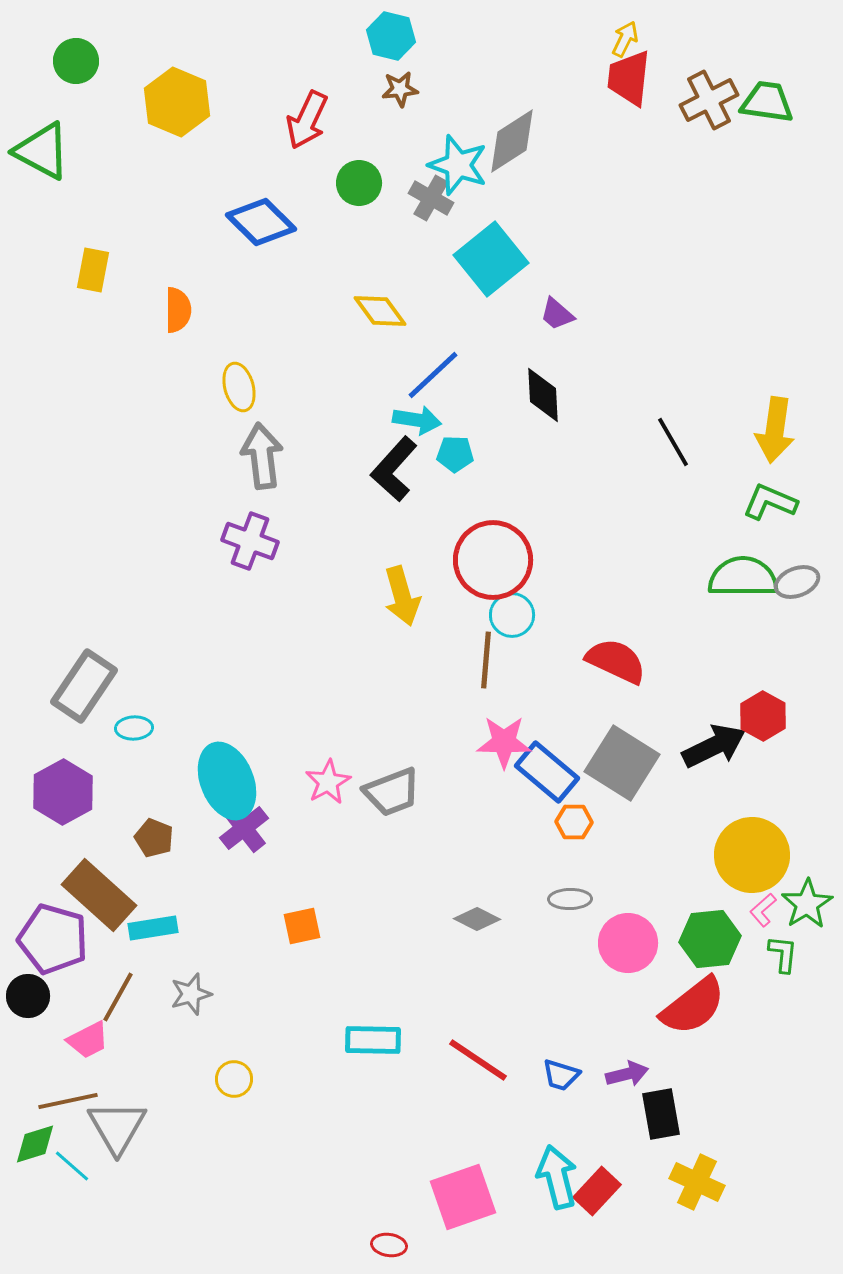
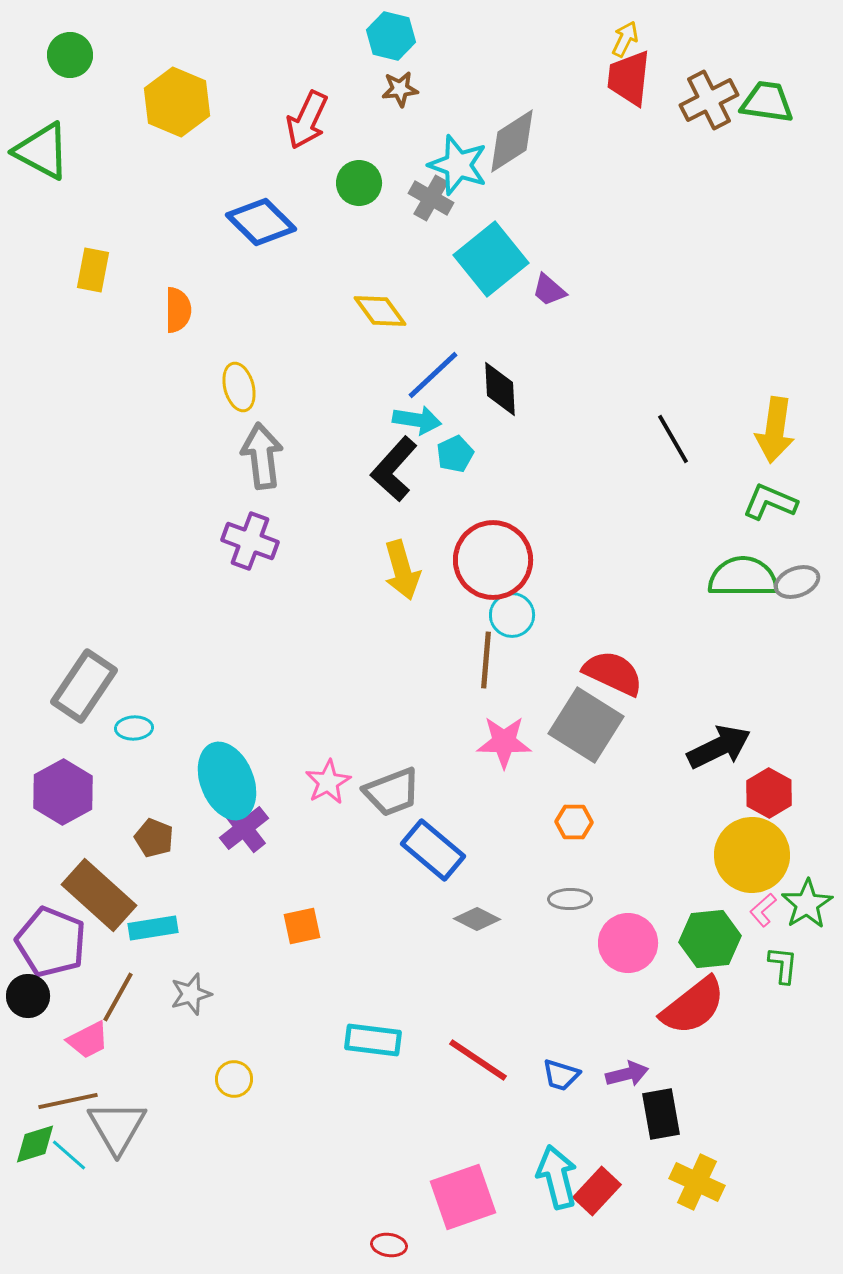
green circle at (76, 61): moved 6 px left, 6 px up
purple trapezoid at (557, 314): moved 8 px left, 24 px up
black diamond at (543, 395): moved 43 px left, 6 px up
black line at (673, 442): moved 3 px up
cyan pentagon at (455, 454): rotated 27 degrees counterclockwise
yellow arrow at (402, 596): moved 26 px up
red semicircle at (616, 661): moved 3 px left, 12 px down
red hexagon at (763, 716): moved 6 px right, 77 px down
black arrow at (714, 746): moved 5 px right, 1 px down
gray square at (622, 763): moved 36 px left, 38 px up
blue rectangle at (547, 772): moved 114 px left, 78 px down
purple pentagon at (53, 939): moved 2 px left, 3 px down; rotated 6 degrees clockwise
green L-shape at (783, 954): moved 11 px down
cyan rectangle at (373, 1040): rotated 6 degrees clockwise
cyan line at (72, 1166): moved 3 px left, 11 px up
